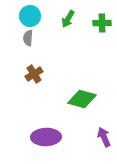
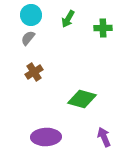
cyan circle: moved 1 px right, 1 px up
green cross: moved 1 px right, 5 px down
gray semicircle: rotated 35 degrees clockwise
brown cross: moved 2 px up
